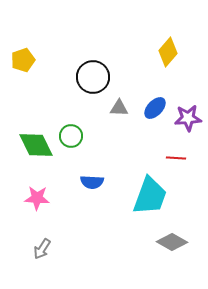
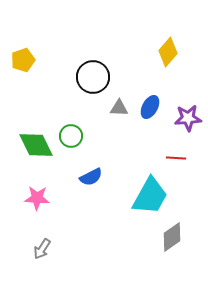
blue ellipse: moved 5 px left, 1 px up; rotated 15 degrees counterclockwise
blue semicircle: moved 1 px left, 5 px up; rotated 30 degrees counterclockwise
cyan trapezoid: rotated 9 degrees clockwise
gray diamond: moved 5 px up; rotated 64 degrees counterclockwise
